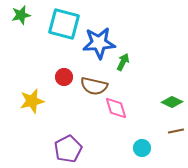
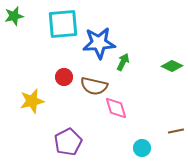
green star: moved 7 px left, 1 px down
cyan square: moved 1 px left; rotated 20 degrees counterclockwise
green diamond: moved 36 px up
purple pentagon: moved 7 px up
